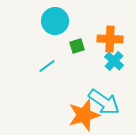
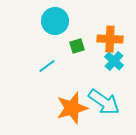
orange star: moved 12 px left, 7 px up
